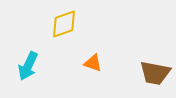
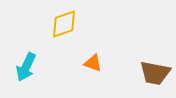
cyan arrow: moved 2 px left, 1 px down
